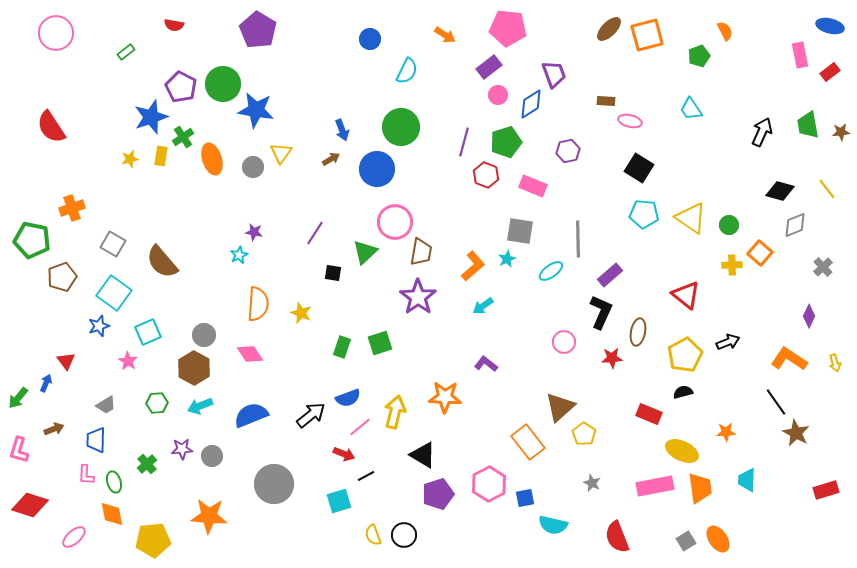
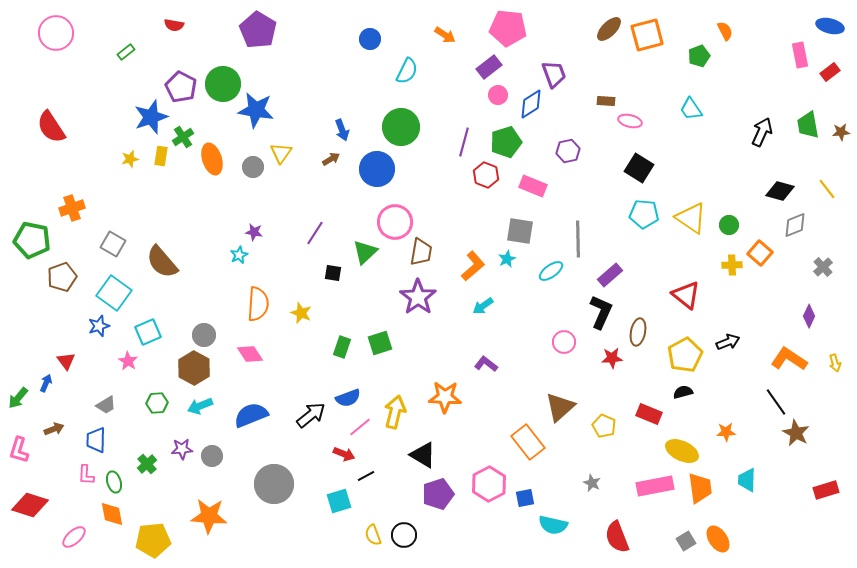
yellow pentagon at (584, 434): moved 20 px right, 8 px up; rotated 10 degrees counterclockwise
